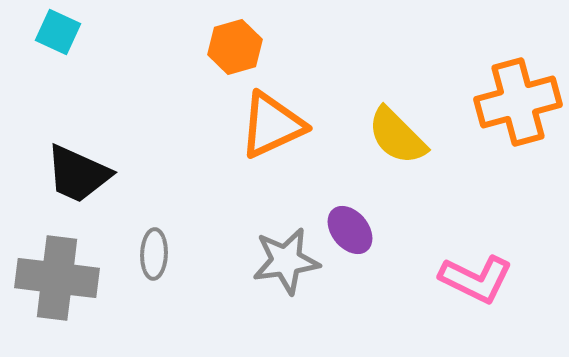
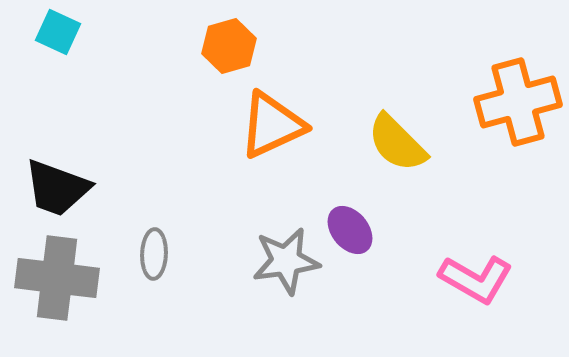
orange hexagon: moved 6 px left, 1 px up
yellow semicircle: moved 7 px down
black trapezoid: moved 21 px left, 14 px down; rotated 4 degrees counterclockwise
pink L-shape: rotated 4 degrees clockwise
